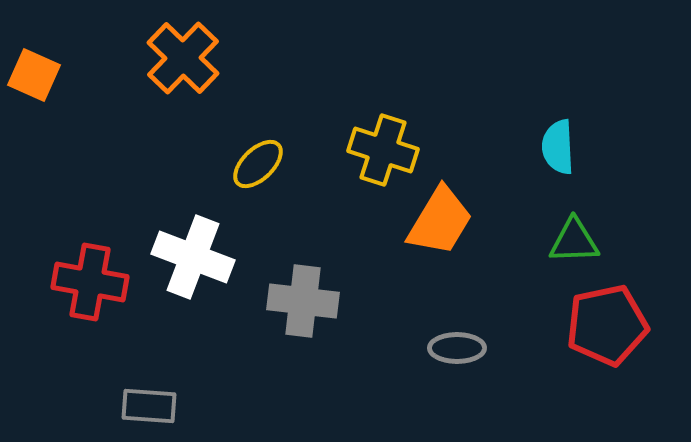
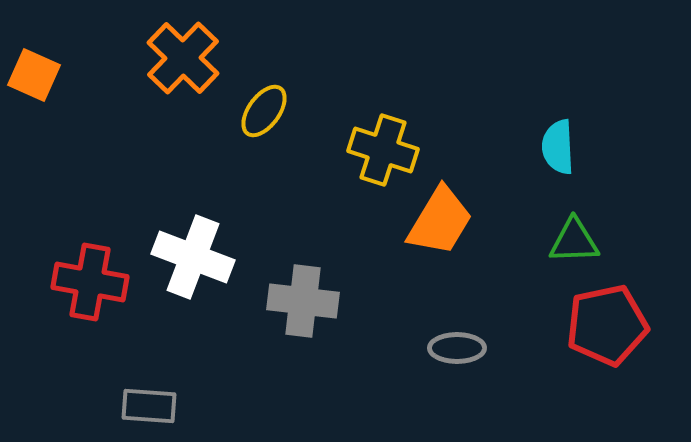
yellow ellipse: moved 6 px right, 53 px up; rotated 10 degrees counterclockwise
